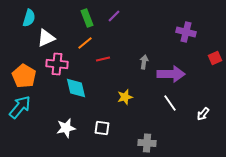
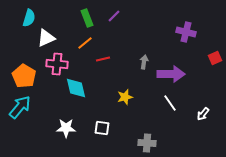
white star: rotated 12 degrees clockwise
